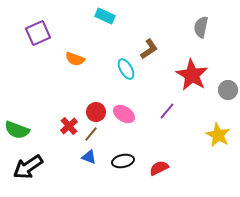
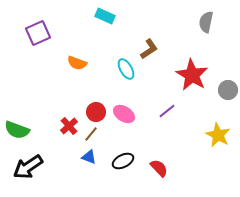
gray semicircle: moved 5 px right, 5 px up
orange semicircle: moved 2 px right, 4 px down
purple line: rotated 12 degrees clockwise
black ellipse: rotated 15 degrees counterclockwise
red semicircle: rotated 72 degrees clockwise
